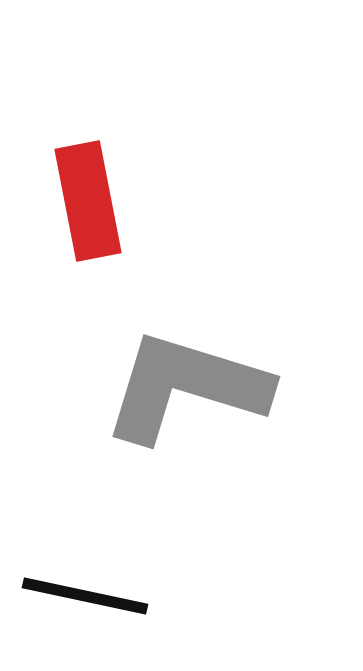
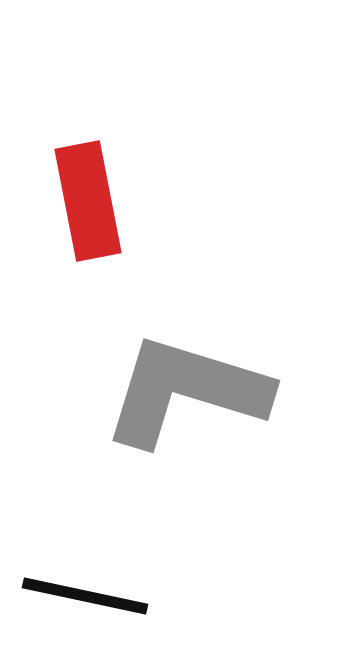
gray L-shape: moved 4 px down
